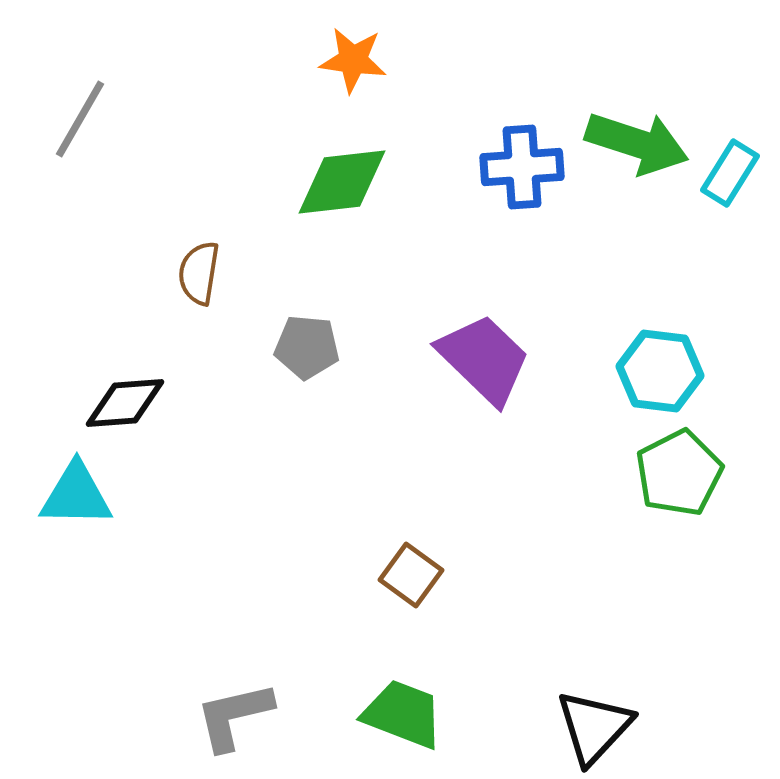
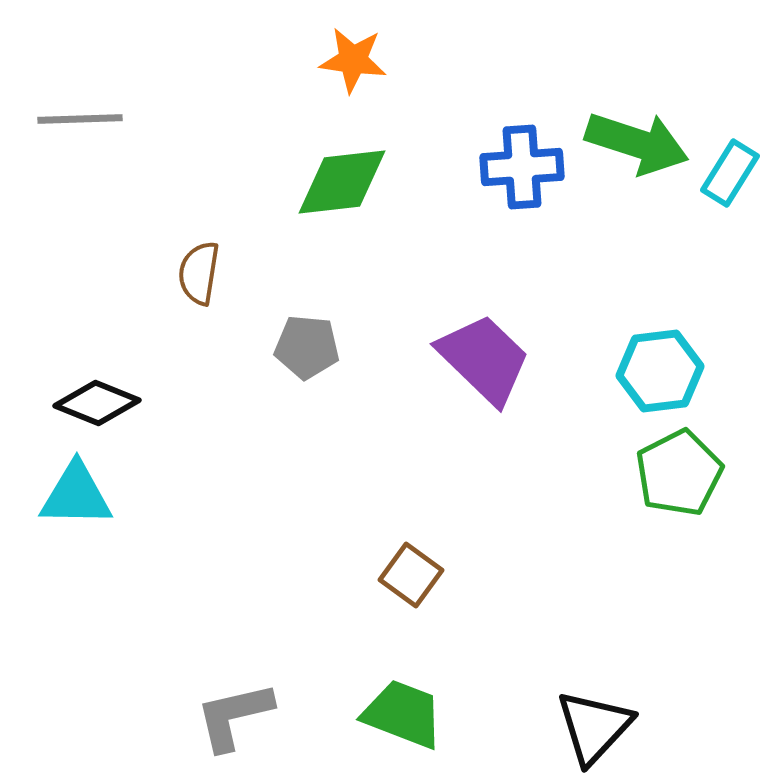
gray line: rotated 58 degrees clockwise
cyan hexagon: rotated 14 degrees counterclockwise
black diamond: moved 28 px left; rotated 26 degrees clockwise
